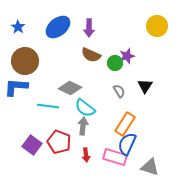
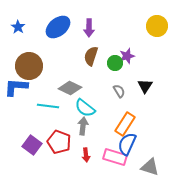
brown semicircle: moved 1 px down; rotated 84 degrees clockwise
brown circle: moved 4 px right, 5 px down
